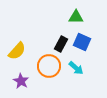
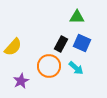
green triangle: moved 1 px right
blue square: moved 1 px down
yellow semicircle: moved 4 px left, 4 px up
purple star: rotated 14 degrees clockwise
